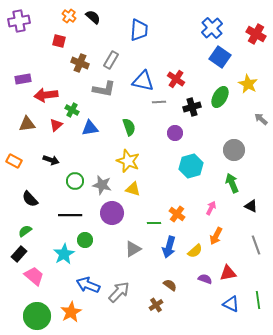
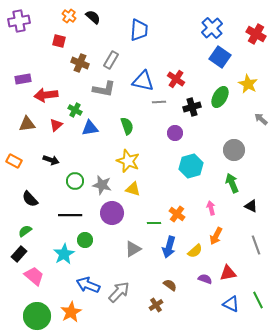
green cross at (72, 110): moved 3 px right
green semicircle at (129, 127): moved 2 px left, 1 px up
pink arrow at (211, 208): rotated 40 degrees counterclockwise
green line at (258, 300): rotated 18 degrees counterclockwise
